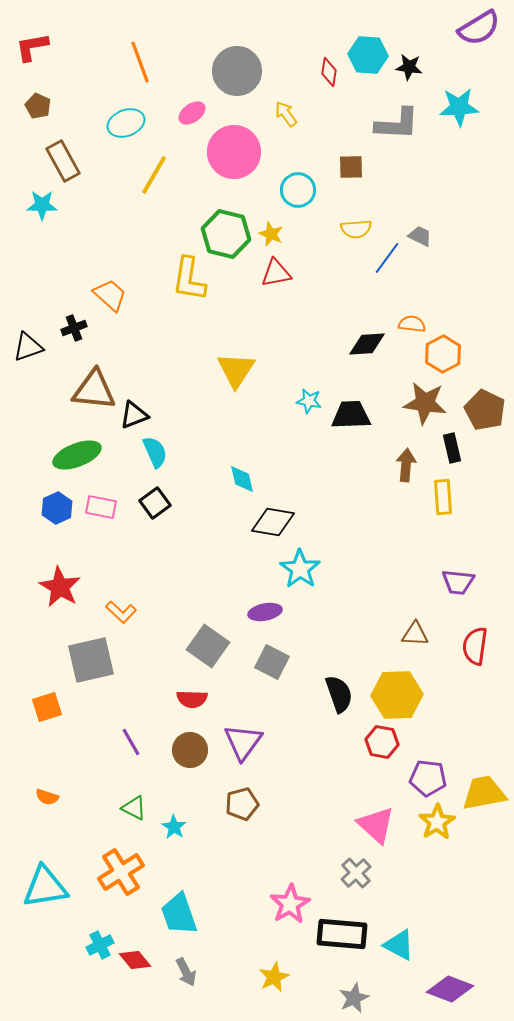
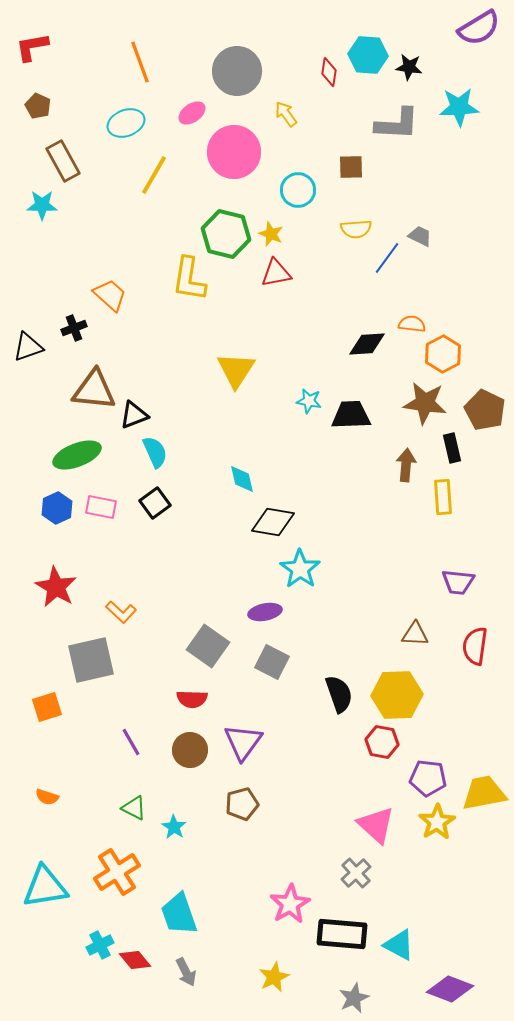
red star at (60, 587): moved 4 px left
orange cross at (121, 872): moved 4 px left
